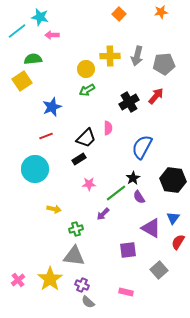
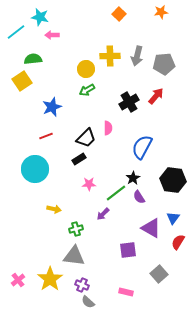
cyan line: moved 1 px left, 1 px down
gray square: moved 4 px down
